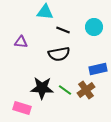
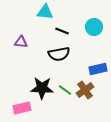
black line: moved 1 px left, 1 px down
brown cross: moved 1 px left
pink rectangle: rotated 30 degrees counterclockwise
